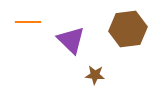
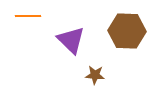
orange line: moved 6 px up
brown hexagon: moved 1 px left, 2 px down; rotated 9 degrees clockwise
